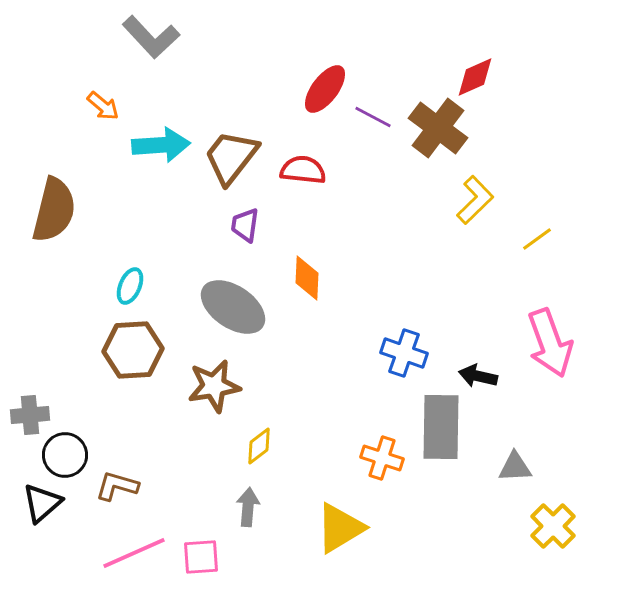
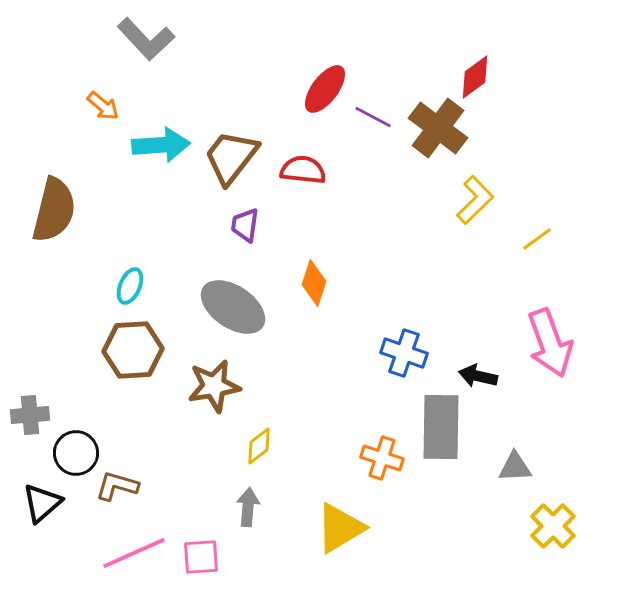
gray L-shape: moved 5 px left, 2 px down
red diamond: rotated 12 degrees counterclockwise
orange diamond: moved 7 px right, 5 px down; rotated 15 degrees clockwise
black circle: moved 11 px right, 2 px up
